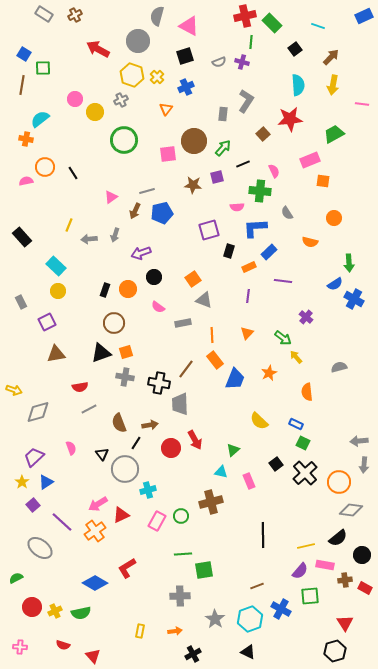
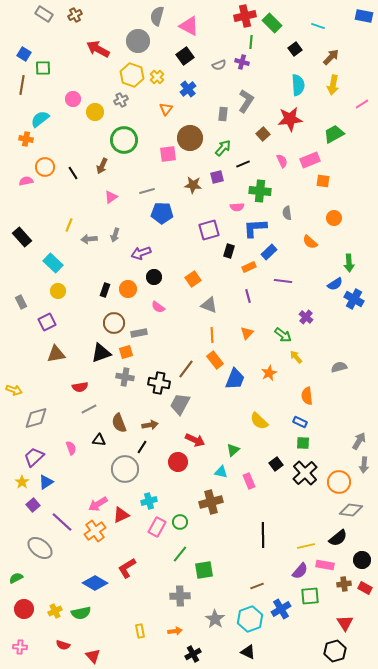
blue rectangle at (364, 16): rotated 36 degrees clockwise
black square at (185, 56): rotated 18 degrees counterclockwise
gray semicircle at (219, 62): moved 3 px down
blue cross at (186, 87): moved 2 px right, 2 px down; rotated 14 degrees counterclockwise
pink circle at (75, 99): moved 2 px left
pink line at (362, 104): rotated 40 degrees counterclockwise
brown circle at (194, 141): moved 4 px left, 3 px up
pink semicircle at (274, 171): moved 8 px right, 10 px up
brown arrow at (135, 211): moved 33 px left, 45 px up
blue pentagon at (162, 213): rotated 15 degrees clockwise
gray semicircle at (287, 213): rotated 24 degrees clockwise
orange semicircle at (310, 242): rotated 28 degrees clockwise
cyan rectangle at (56, 266): moved 3 px left, 3 px up
purple line at (248, 296): rotated 24 degrees counterclockwise
gray triangle at (204, 300): moved 5 px right, 5 px down
gray rectangle at (183, 323): moved 44 px left, 10 px down
green arrow at (283, 338): moved 3 px up
orange semicircle at (307, 392): moved 4 px down
gray trapezoid at (180, 404): rotated 30 degrees clockwise
gray diamond at (38, 412): moved 2 px left, 6 px down
blue rectangle at (296, 424): moved 4 px right, 2 px up
red arrow at (195, 440): rotated 36 degrees counterclockwise
gray arrow at (359, 441): rotated 126 degrees clockwise
black line at (136, 443): moved 6 px right, 4 px down
green square at (303, 443): rotated 24 degrees counterclockwise
red circle at (171, 448): moved 7 px right, 14 px down
black triangle at (102, 454): moved 3 px left, 14 px up; rotated 48 degrees counterclockwise
cyan cross at (148, 490): moved 1 px right, 11 px down
green circle at (181, 516): moved 1 px left, 6 px down
pink rectangle at (157, 521): moved 6 px down
green line at (183, 554): moved 3 px left; rotated 48 degrees counterclockwise
black circle at (362, 555): moved 5 px down
brown cross at (345, 580): moved 1 px left, 4 px down
red circle at (32, 607): moved 8 px left, 2 px down
blue cross at (281, 609): rotated 30 degrees clockwise
yellow rectangle at (140, 631): rotated 24 degrees counterclockwise
